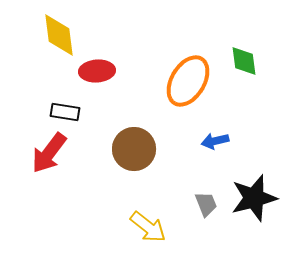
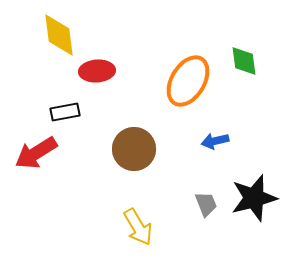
black rectangle: rotated 20 degrees counterclockwise
red arrow: moved 13 px left; rotated 21 degrees clockwise
yellow arrow: moved 10 px left; rotated 21 degrees clockwise
